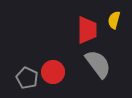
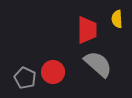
yellow semicircle: moved 3 px right, 1 px up; rotated 18 degrees counterclockwise
gray semicircle: rotated 12 degrees counterclockwise
gray pentagon: moved 2 px left
